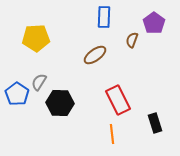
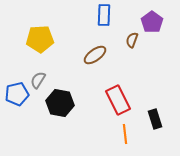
blue rectangle: moved 2 px up
purple pentagon: moved 2 px left, 1 px up
yellow pentagon: moved 4 px right, 1 px down
gray semicircle: moved 1 px left, 2 px up
blue pentagon: rotated 25 degrees clockwise
black hexagon: rotated 8 degrees clockwise
black rectangle: moved 4 px up
orange line: moved 13 px right
